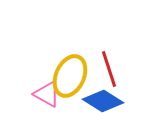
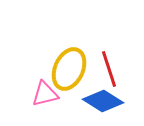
yellow ellipse: moved 1 px left, 7 px up
pink triangle: moved 2 px left; rotated 44 degrees counterclockwise
